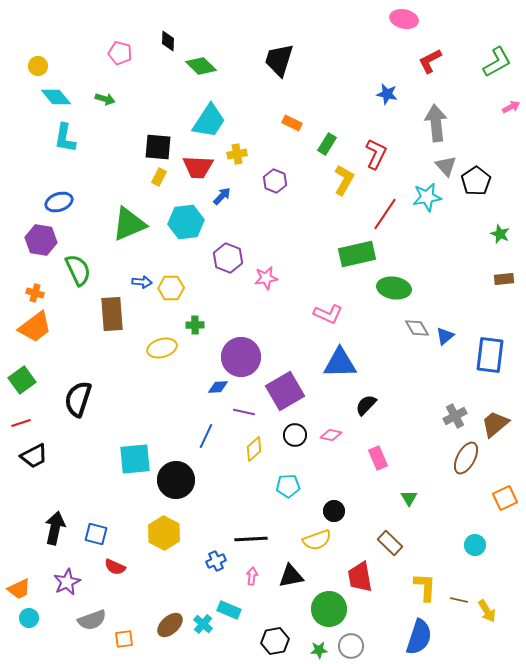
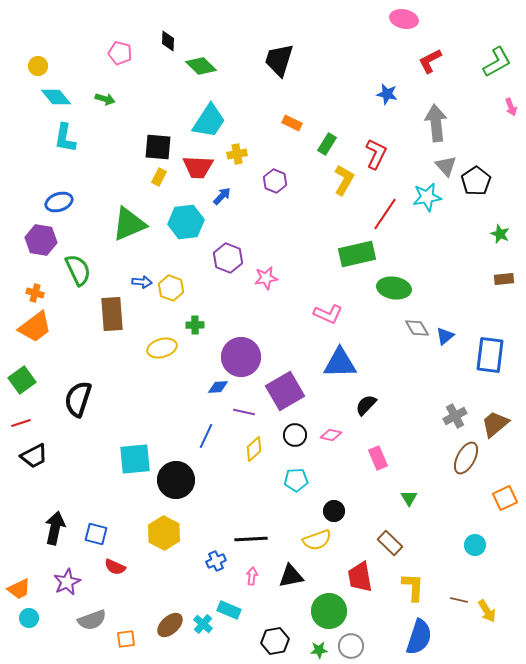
pink arrow at (511, 107): rotated 96 degrees clockwise
yellow hexagon at (171, 288): rotated 20 degrees clockwise
cyan pentagon at (288, 486): moved 8 px right, 6 px up
yellow L-shape at (425, 587): moved 12 px left
green circle at (329, 609): moved 2 px down
orange square at (124, 639): moved 2 px right
